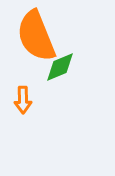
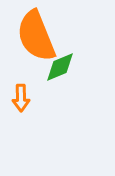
orange arrow: moved 2 px left, 2 px up
